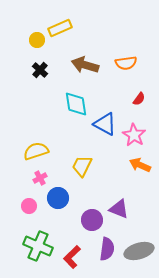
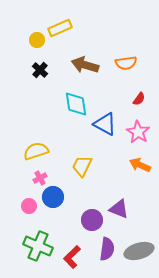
pink star: moved 4 px right, 3 px up
blue circle: moved 5 px left, 1 px up
